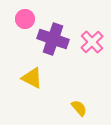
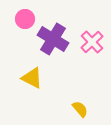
purple cross: rotated 12 degrees clockwise
yellow semicircle: moved 1 px right, 1 px down
